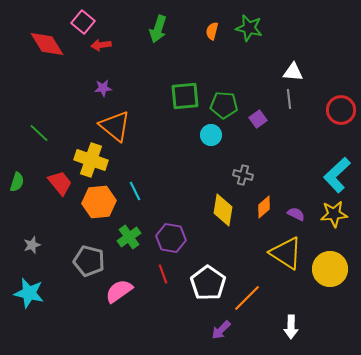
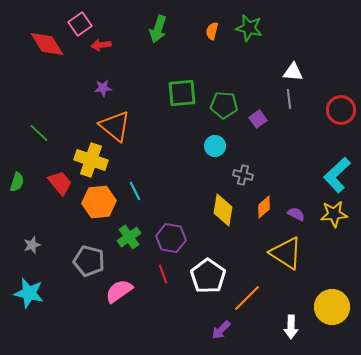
pink square: moved 3 px left, 2 px down; rotated 15 degrees clockwise
green square: moved 3 px left, 3 px up
cyan circle: moved 4 px right, 11 px down
yellow circle: moved 2 px right, 38 px down
white pentagon: moved 7 px up
